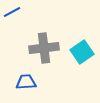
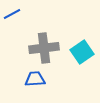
blue line: moved 2 px down
blue trapezoid: moved 9 px right, 3 px up
